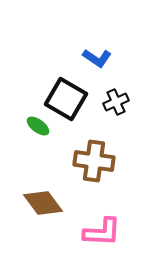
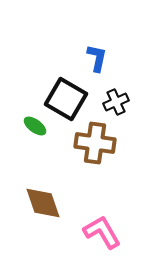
blue L-shape: rotated 112 degrees counterclockwise
green ellipse: moved 3 px left
brown cross: moved 1 px right, 18 px up
brown diamond: rotated 18 degrees clockwise
pink L-shape: rotated 123 degrees counterclockwise
